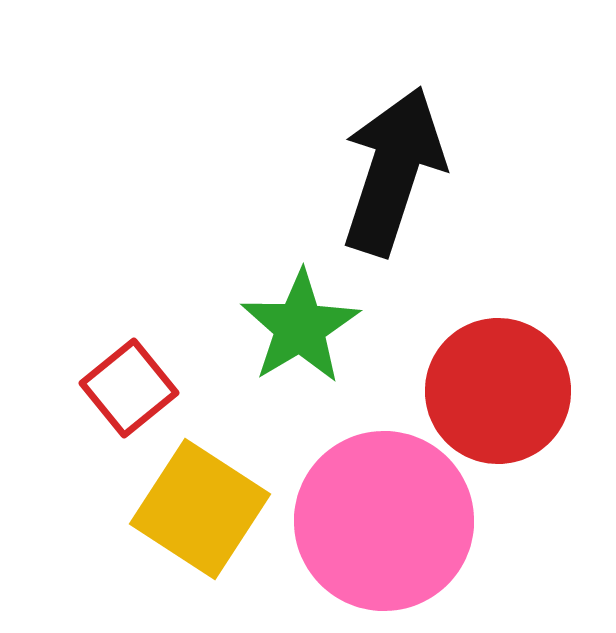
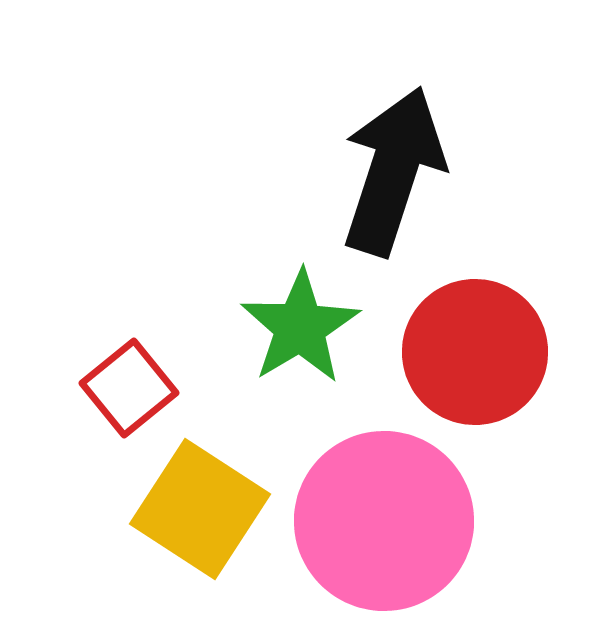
red circle: moved 23 px left, 39 px up
